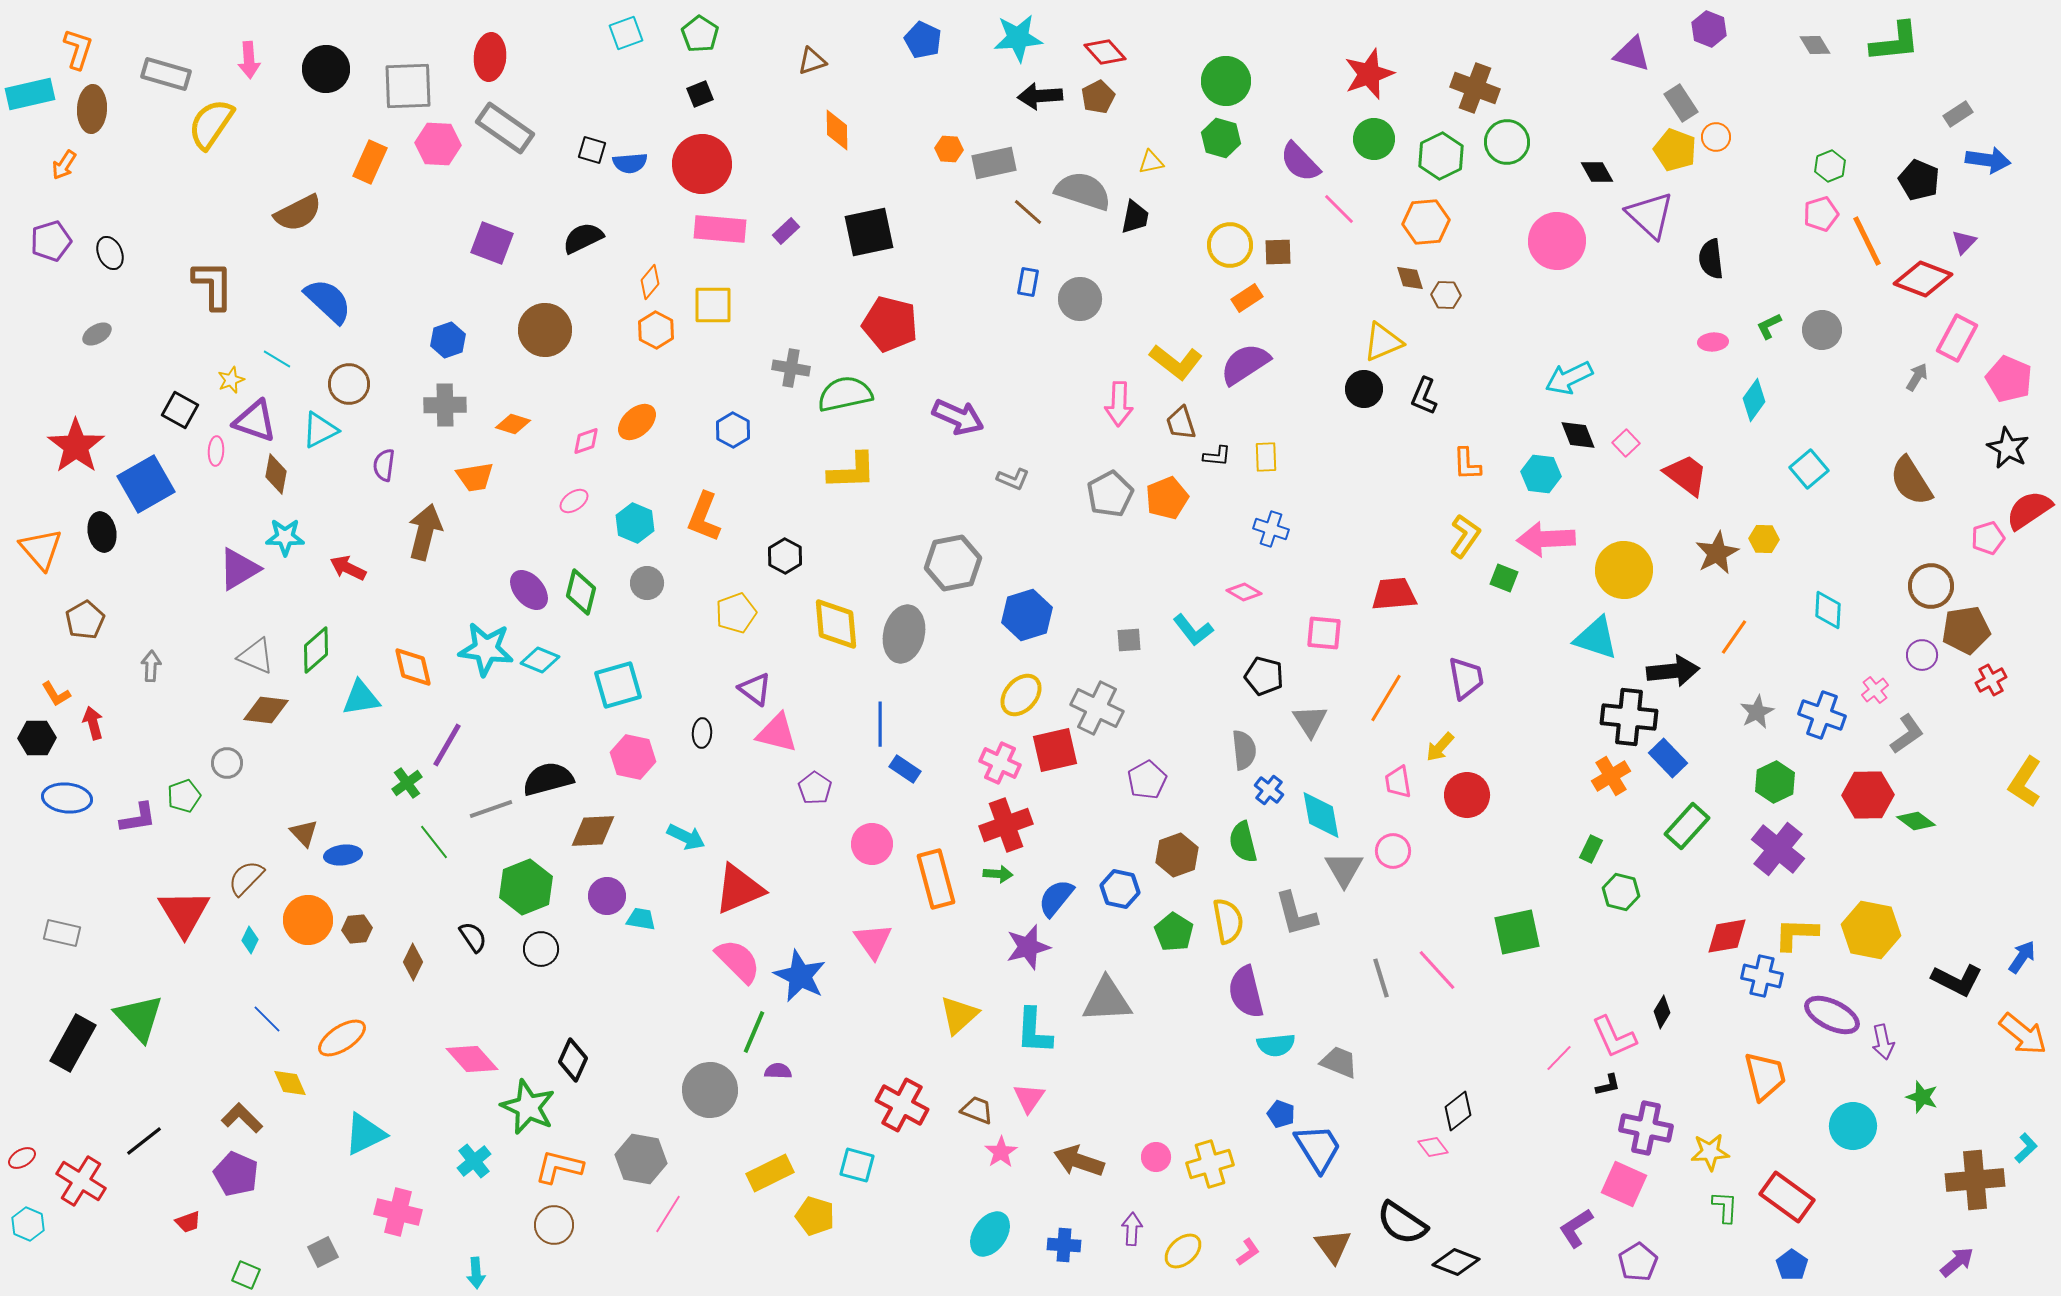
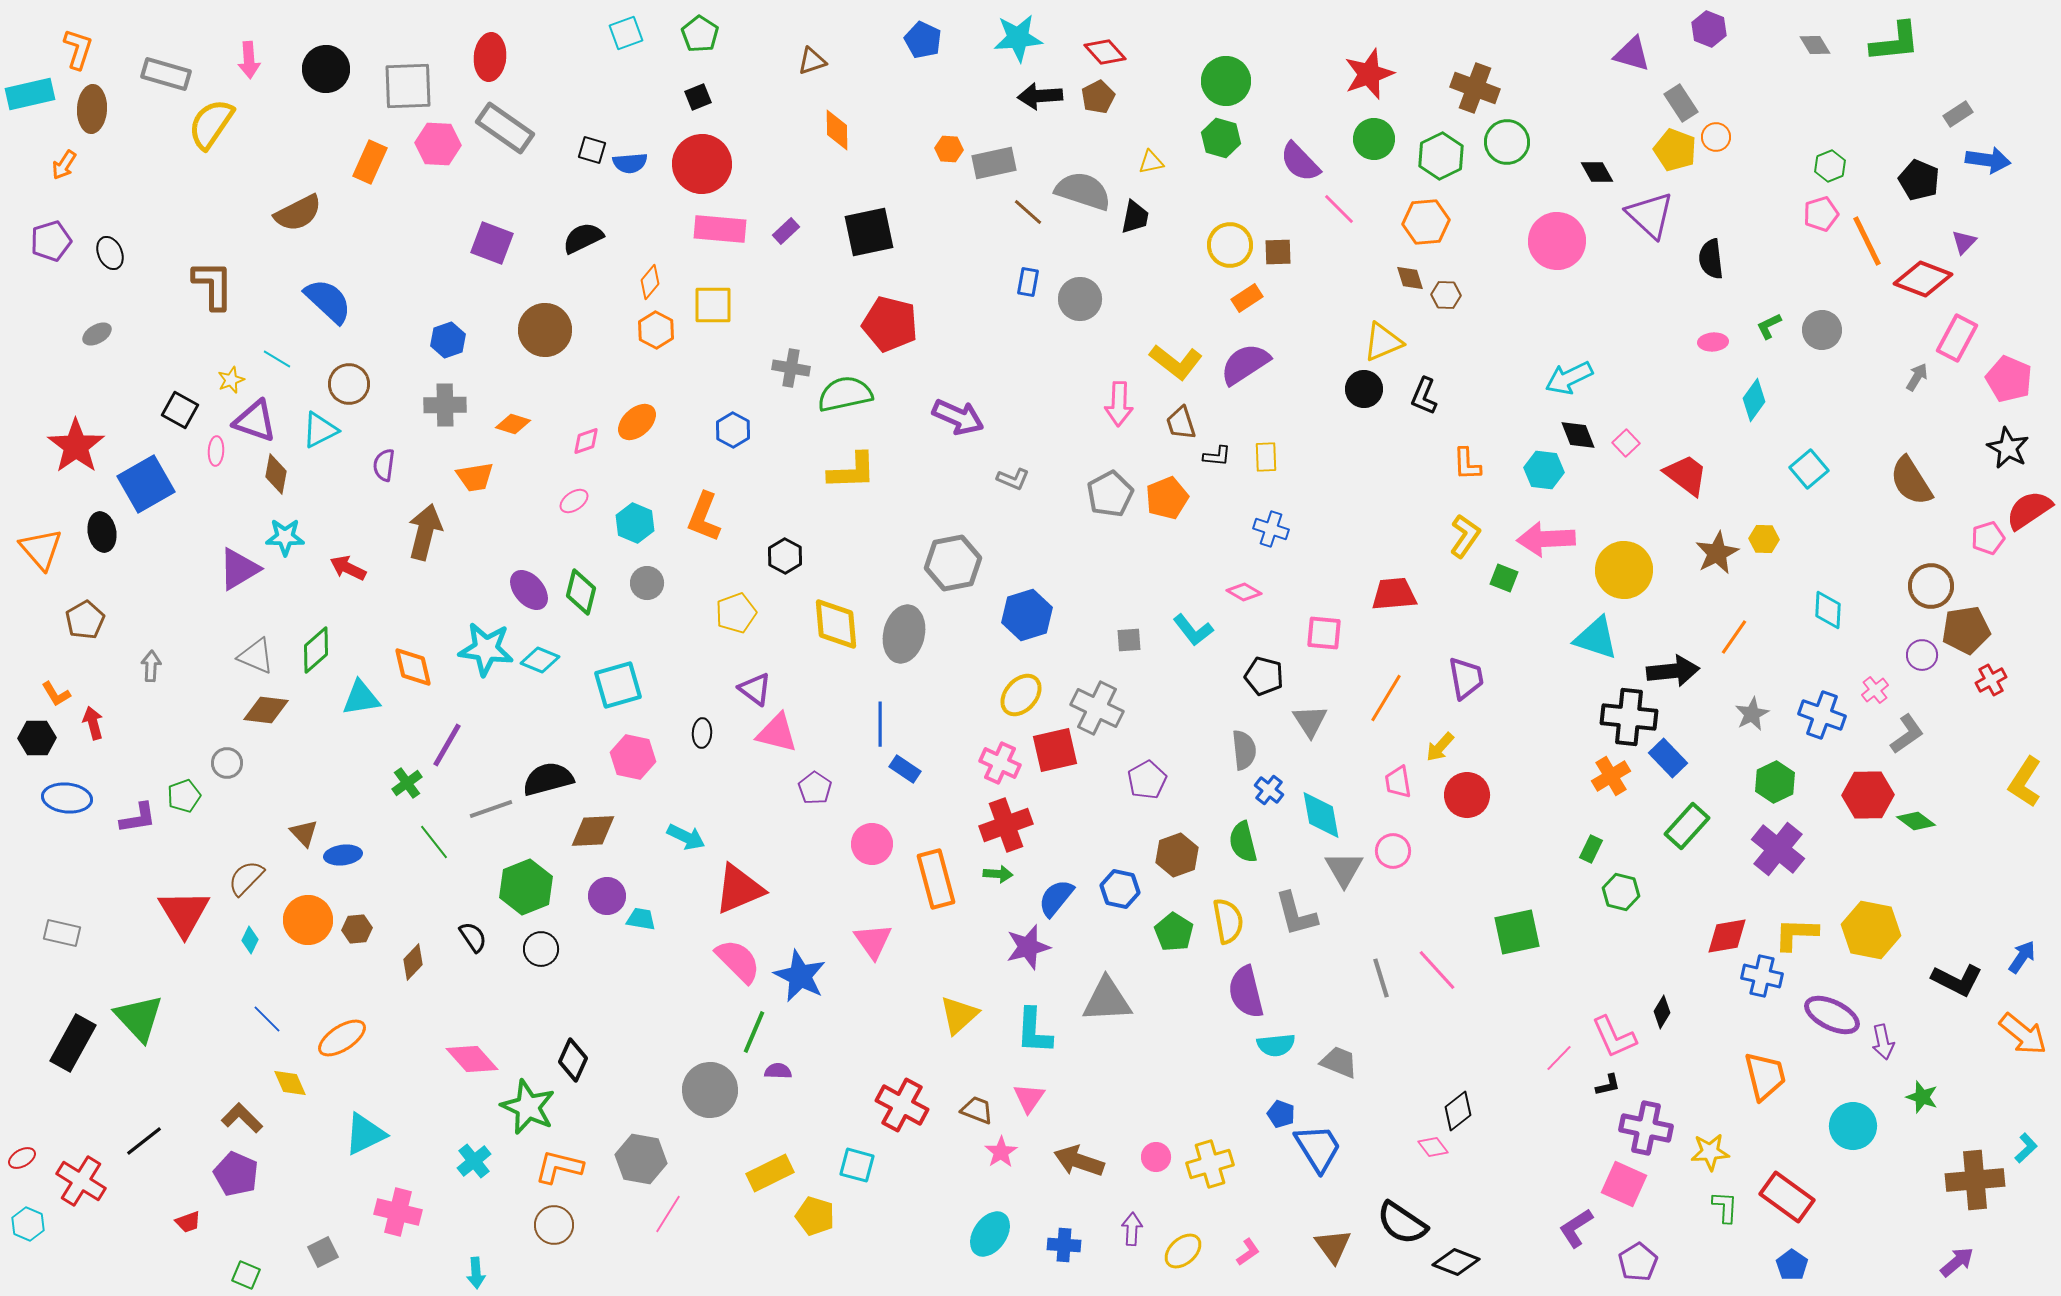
black square at (700, 94): moved 2 px left, 3 px down
cyan hexagon at (1541, 474): moved 3 px right, 4 px up
gray star at (1757, 712): moved 5 px left, 2 px down
brown diamond at (413, 962): rotated 18 degrees clockwise
